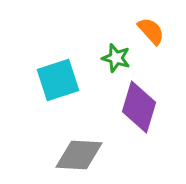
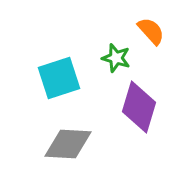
cyan square: moved 1 px right, 2 px up
gray diamond: moved 11 px left, 11 px up
